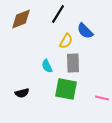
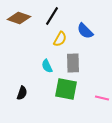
black line: moved 6 px left, 2 px down
brown diamond: moved 2 px left, 1 px up; rotated 40 degrees clockwise
yellow semicircle: moved 6 px left, 2 px up
black semicircle: rotated 56 degrees counterclockwise
